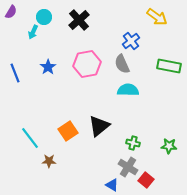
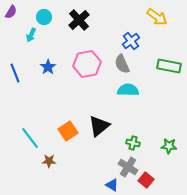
cyan arrow: moved 2 px left, 3 px down
